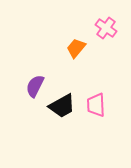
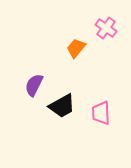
purple semicircle: moved 1 px left, 1 px up
pink trapezoid: moved 5 px right, 8 px down
